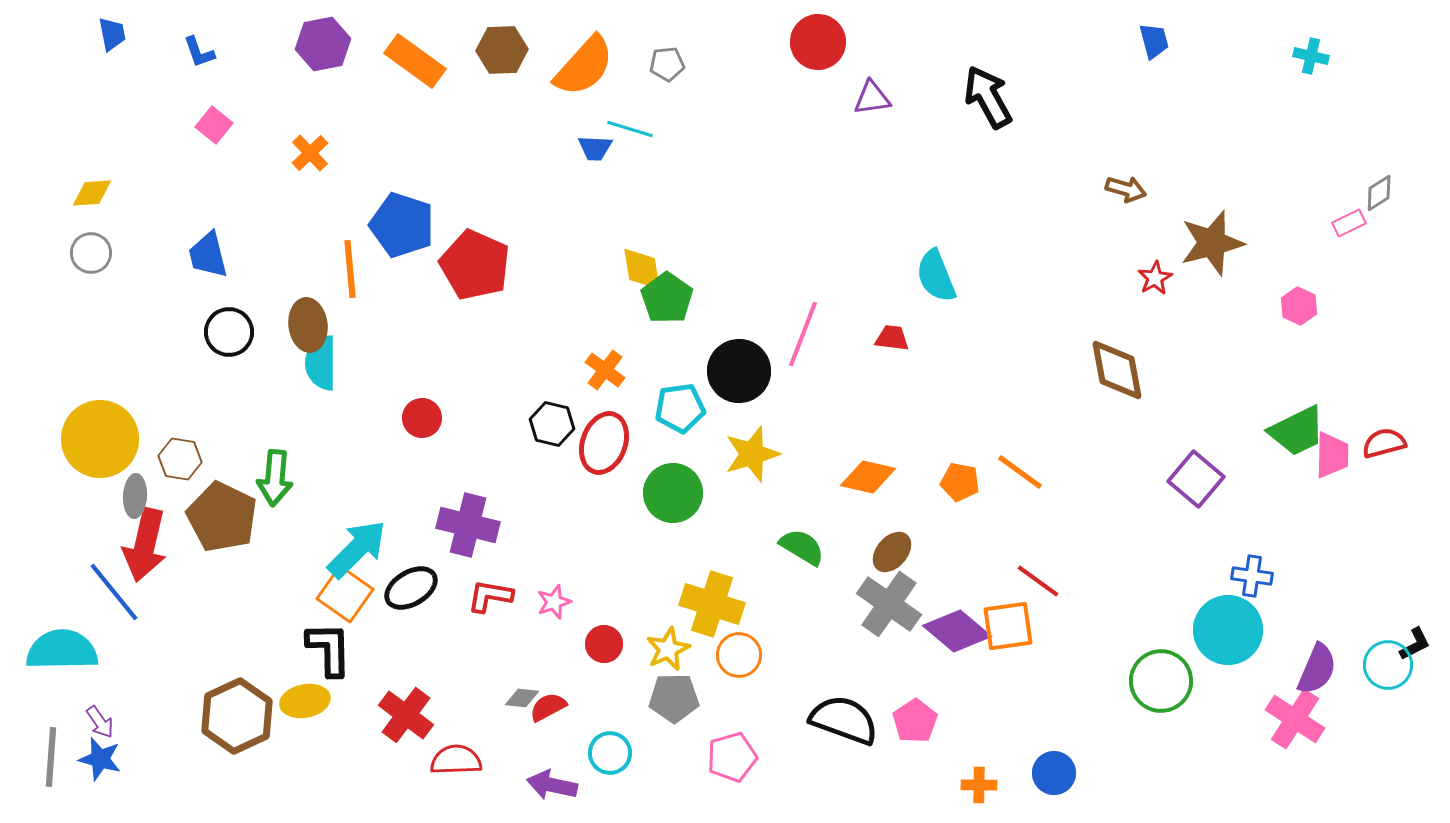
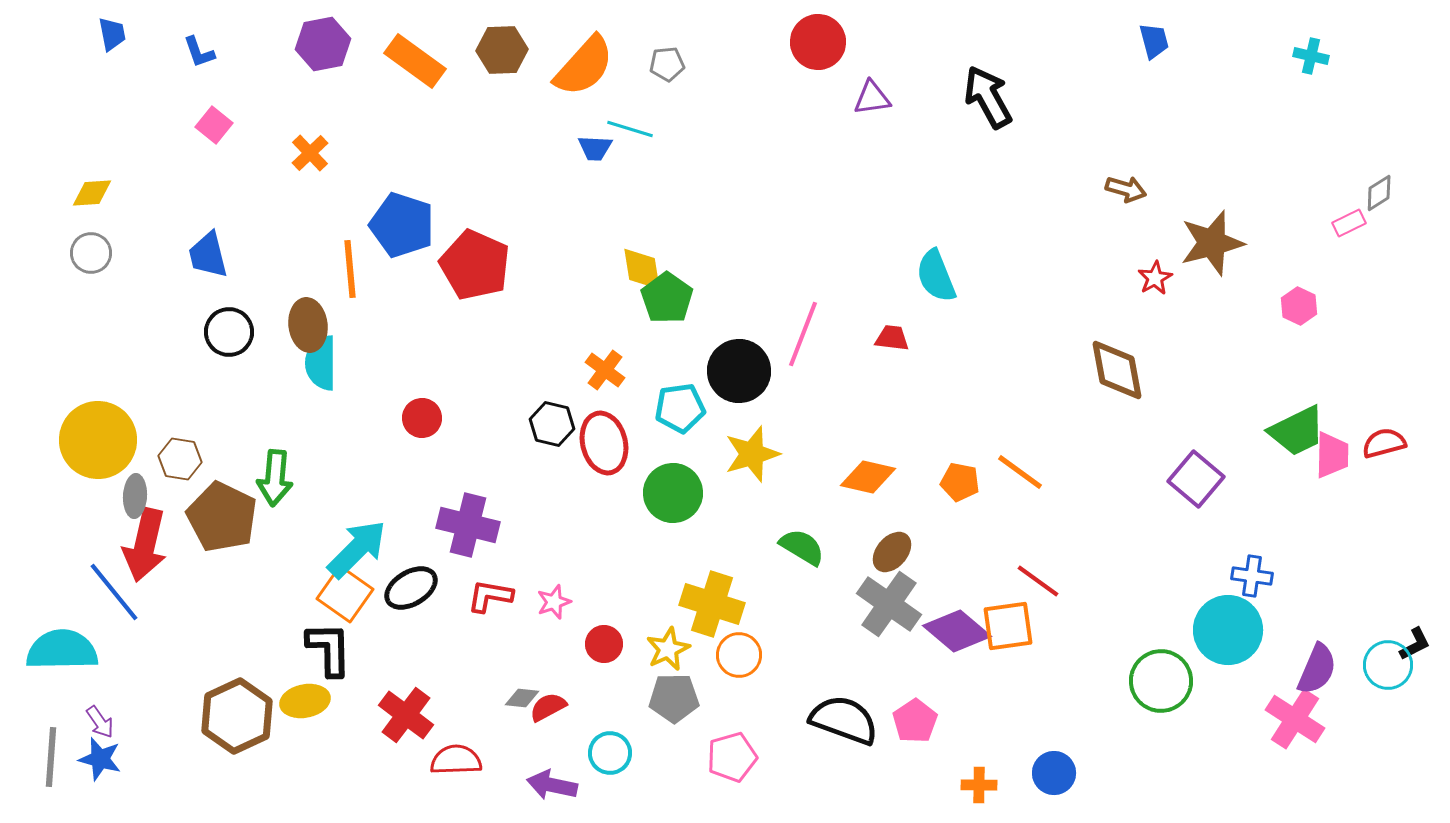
yellow circle at (100, 439): moved 2 px left, 1 px down
red ellipse at (604, 443): rotated 34 degrees counterclockwise
